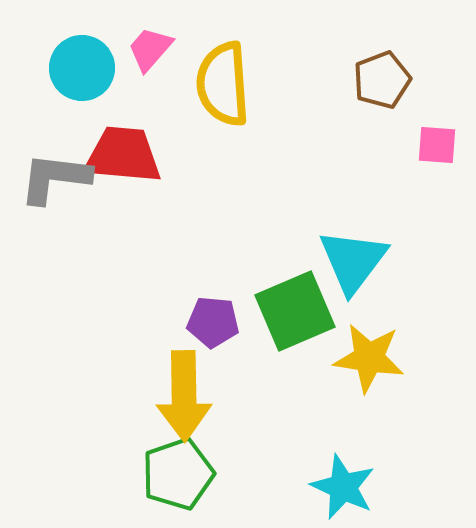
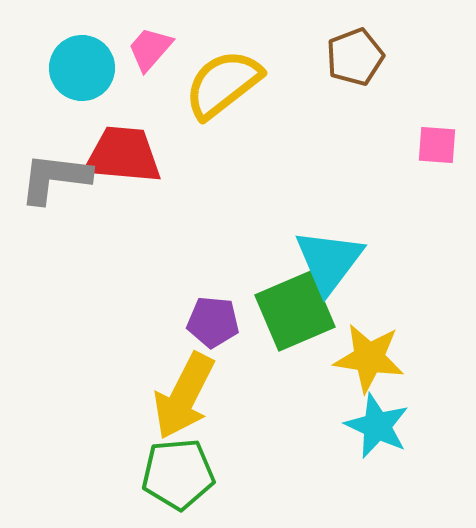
brown pentagon: moved 27 px left, 23 px up
yellow semicircle: rotated 56 degrees clockwise
cyan triangle: moved 24 px left
yellow arrow: rotated 28 degrees clockwise
green pentagon: rotated 14 degrees clockwise
cyan star: moved 34 px right, 61 px up
